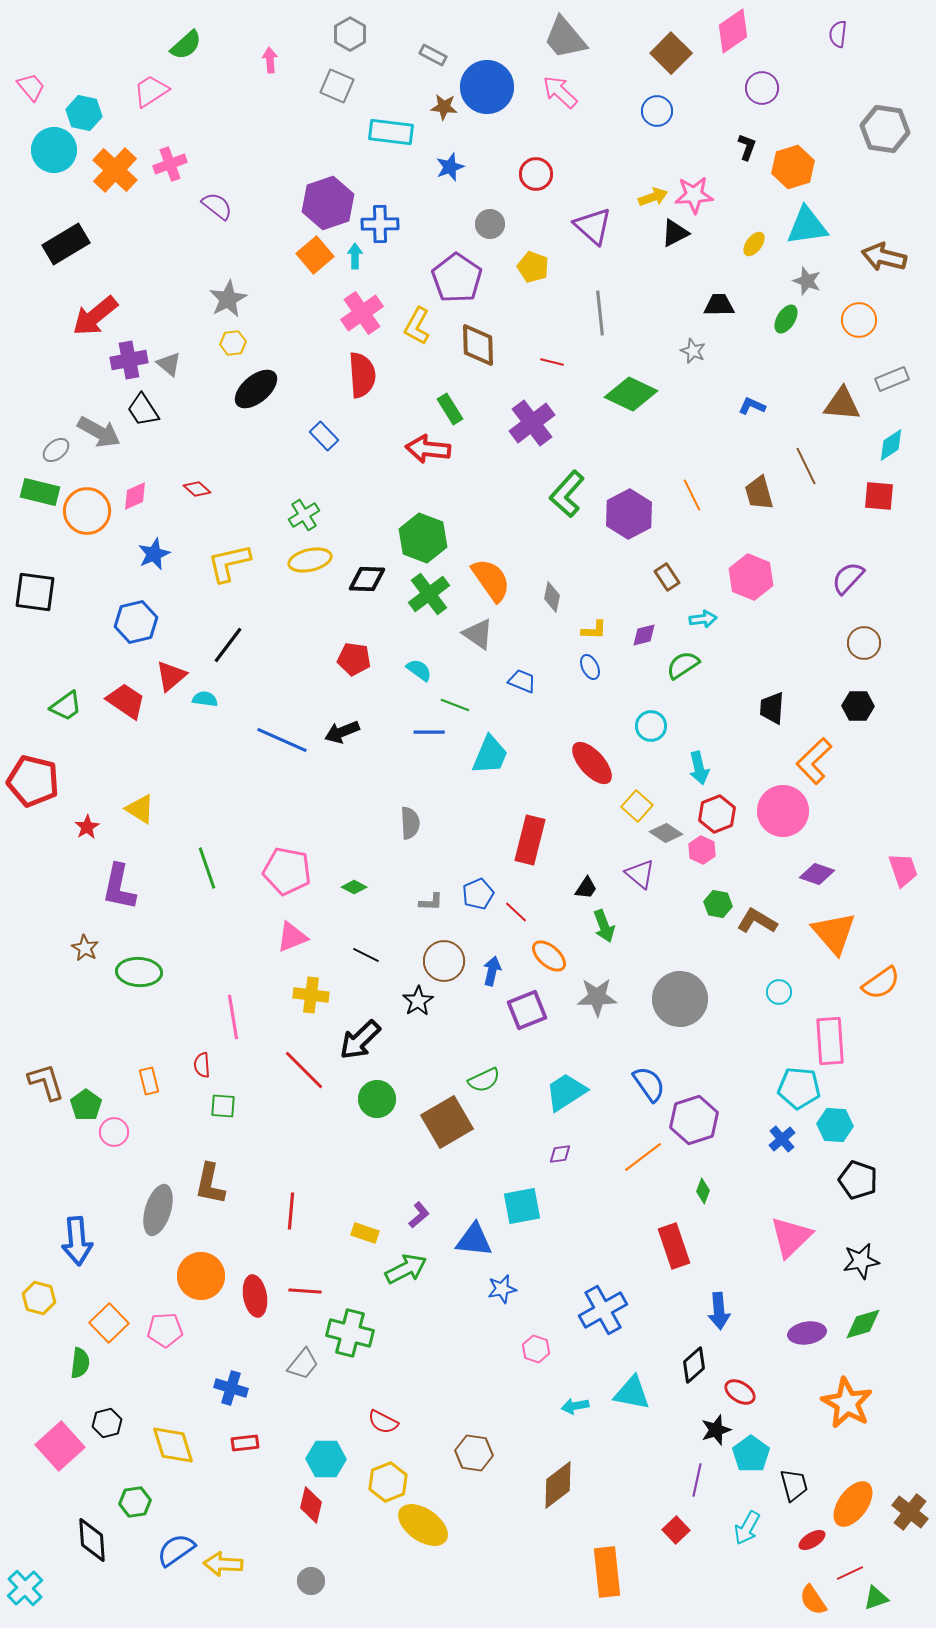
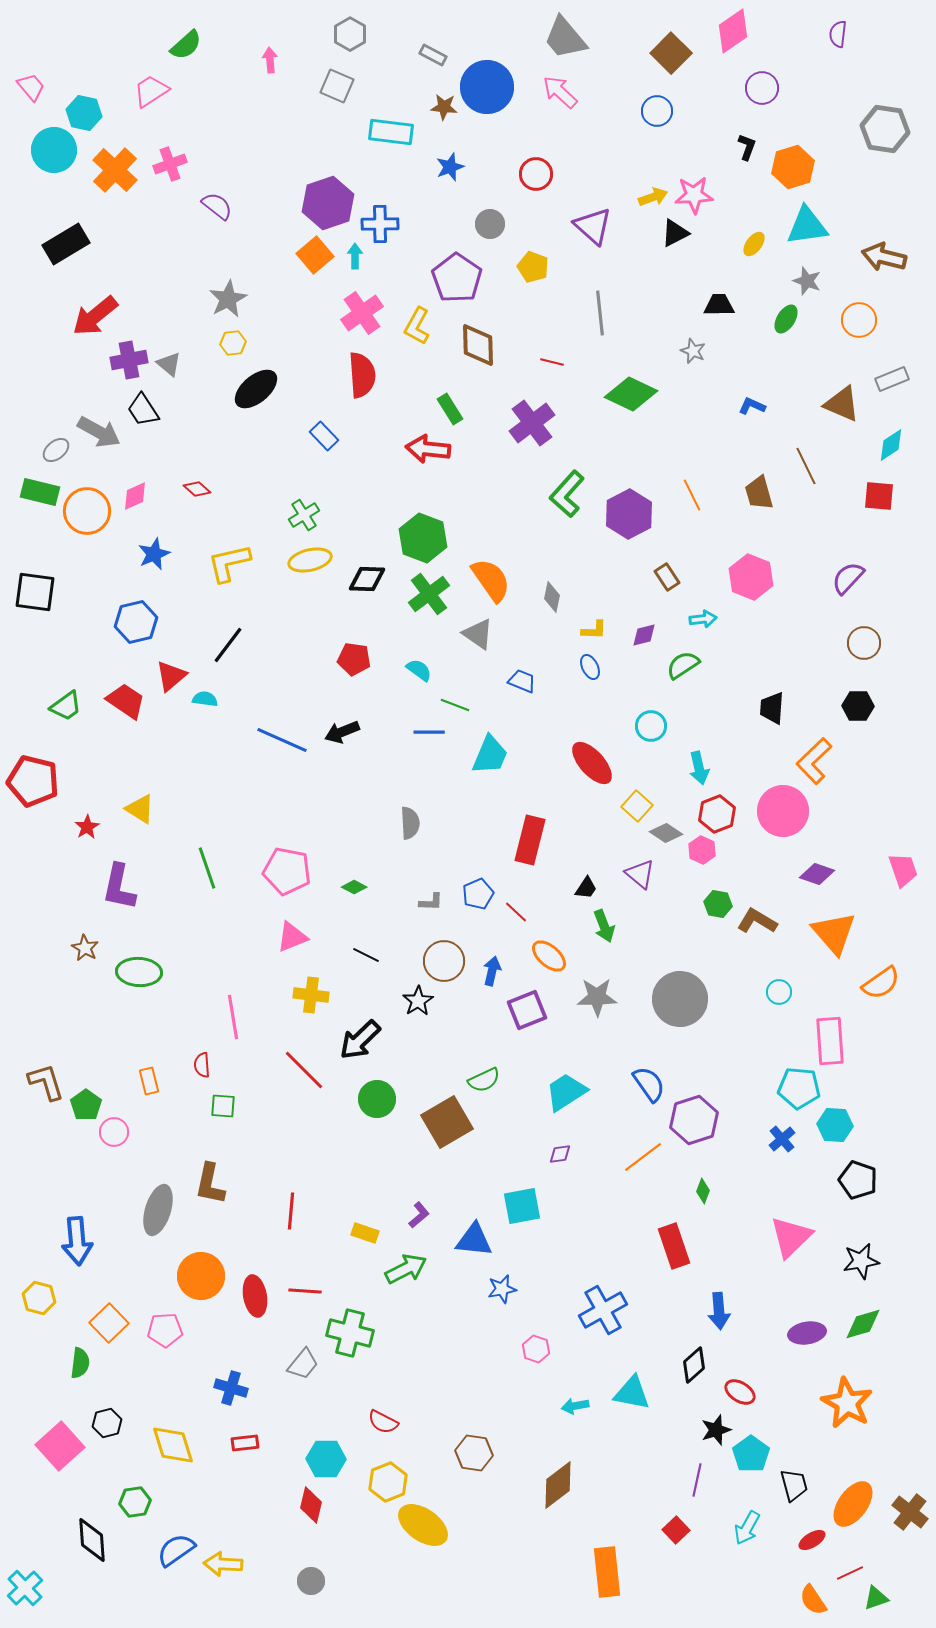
brown triangle at (842, 404): rotated 18 degrees clockwise
